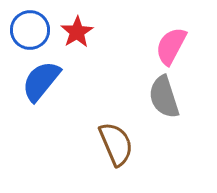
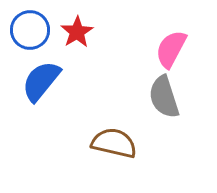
pink semicircle: moved 3 px down
brown semicircle: moved 2 px left, 1 px up; rotated 54 degrees counterclockwise
